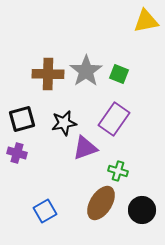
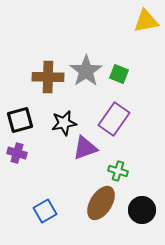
brown cross: moved 3 px down
black square: moved 2 px left, 1 px down
